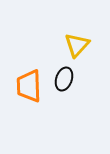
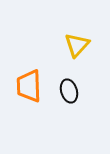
black ellipse: moved 5 px right, 12 px down; rotated 35 degrees counterclockwise
